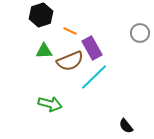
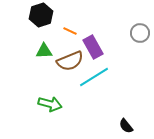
purple rectangle: moved 1 px right, 1 px up
cyan line: rotated 12 degrees clockwise
